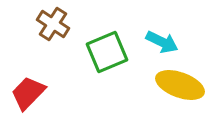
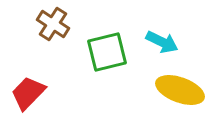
green square: rotated 9 degrees clockwise
yellow ellipse: moved 5 px down
